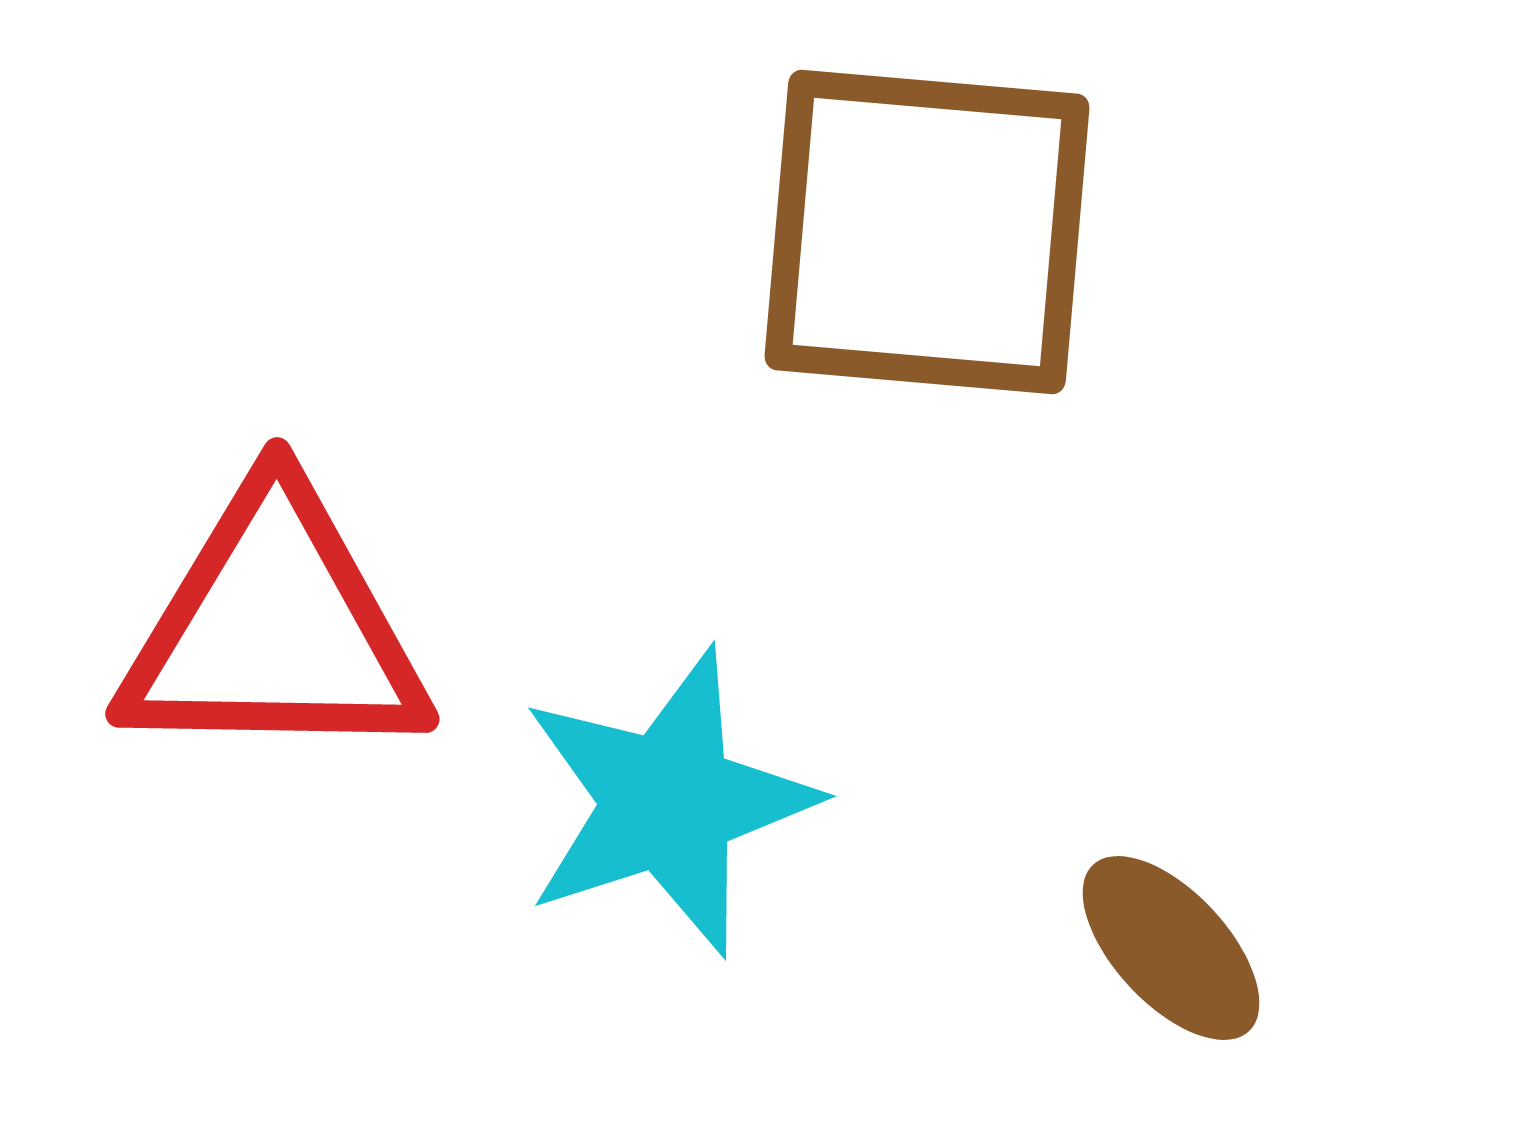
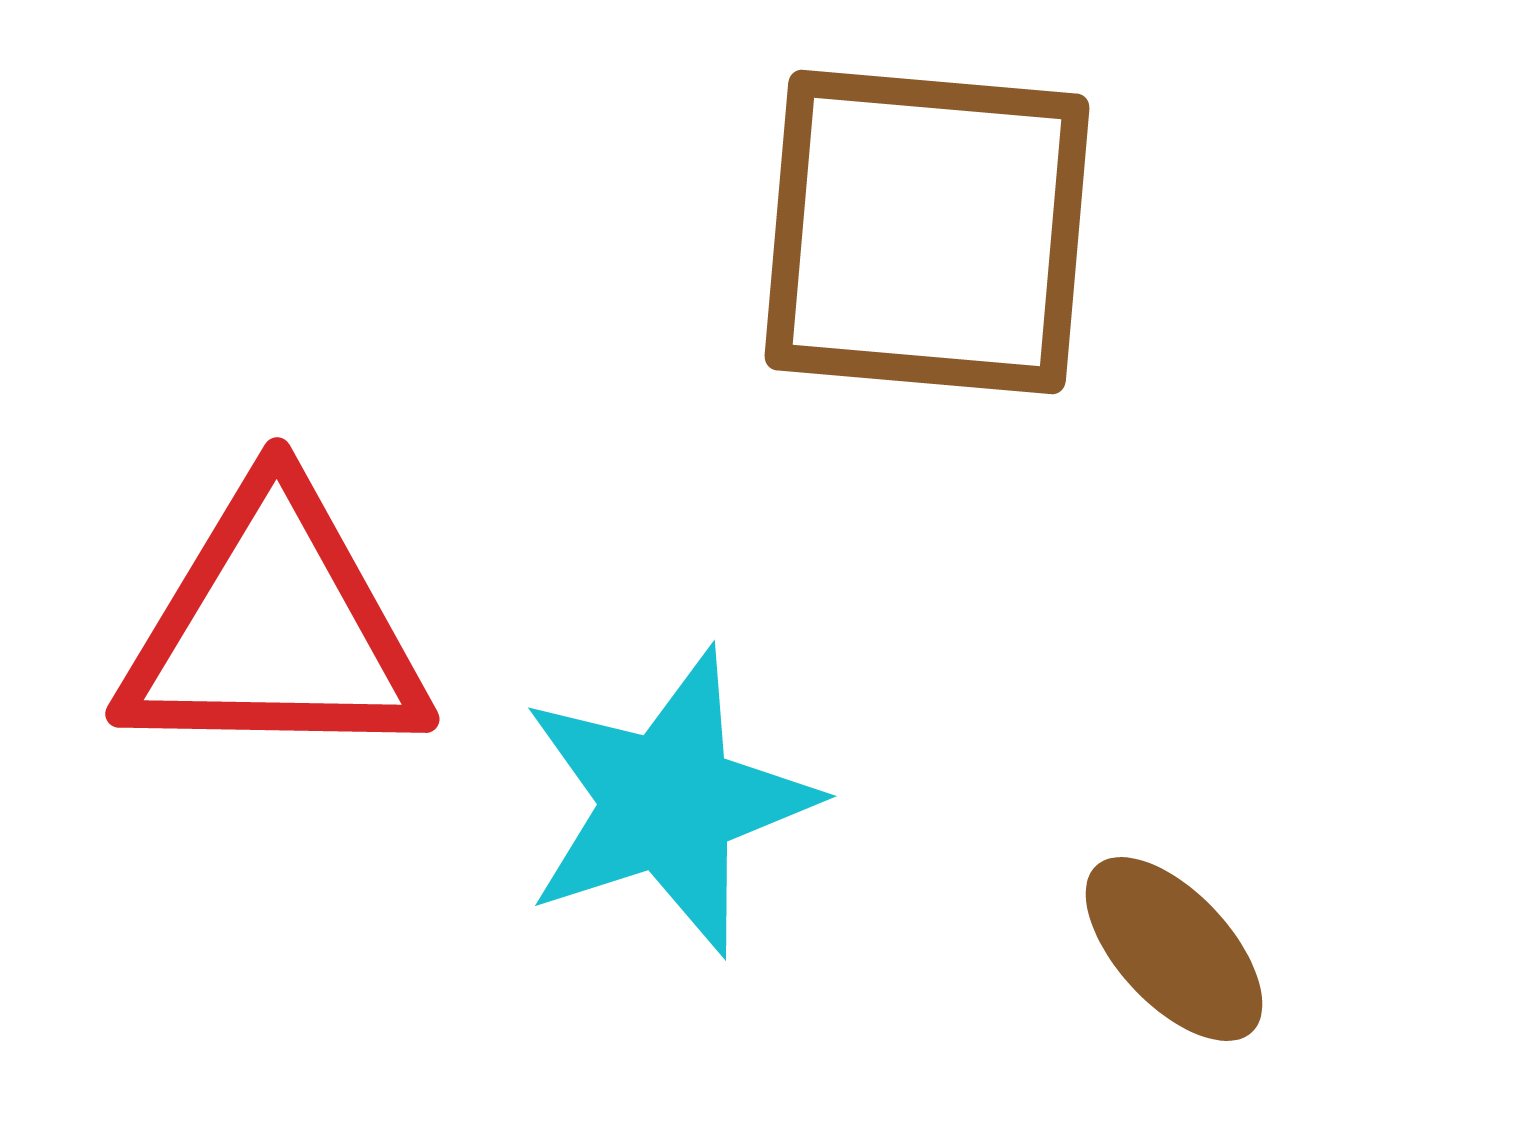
brown ellipse: moved 3 px right, 1 px down
